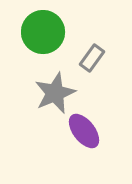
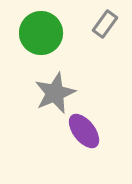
green circle: moved 2 px left, 1 px down
gray rectangle: moved 13 px right, 34 px up
